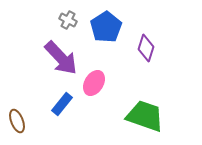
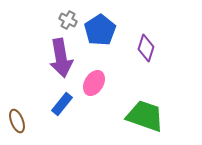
blue pentagon: moved 6 px left, 3 px down
purple arrow: rotated 33 degrees clockwise
